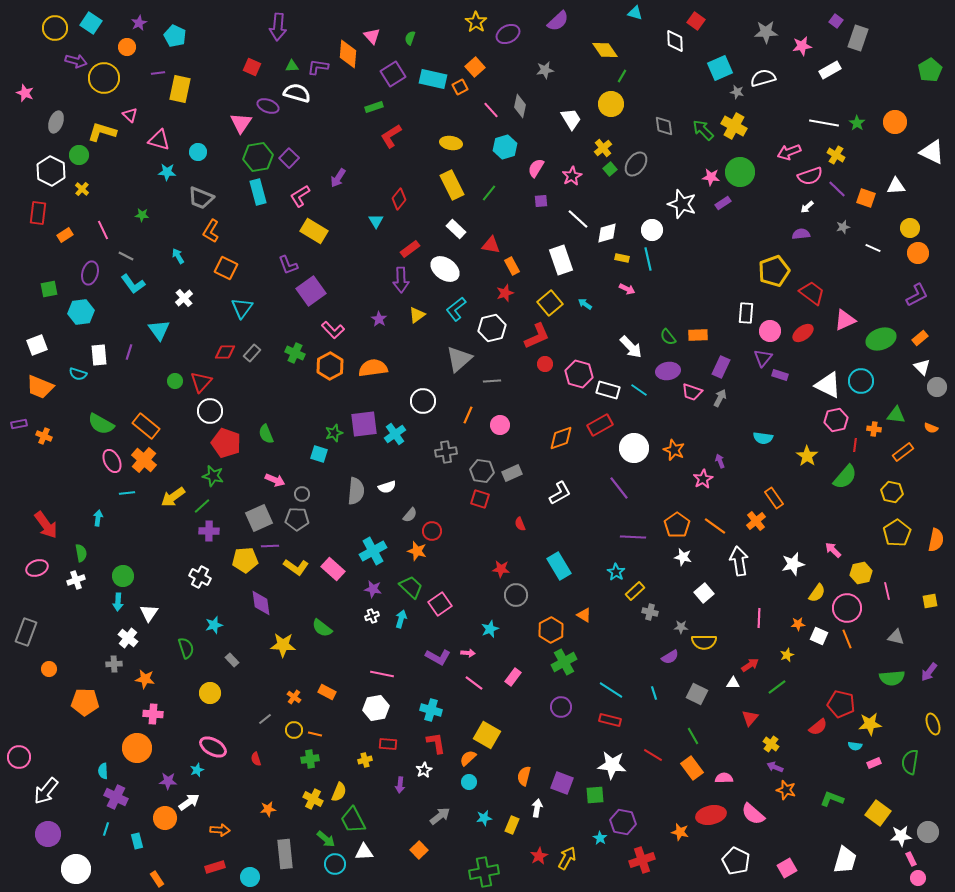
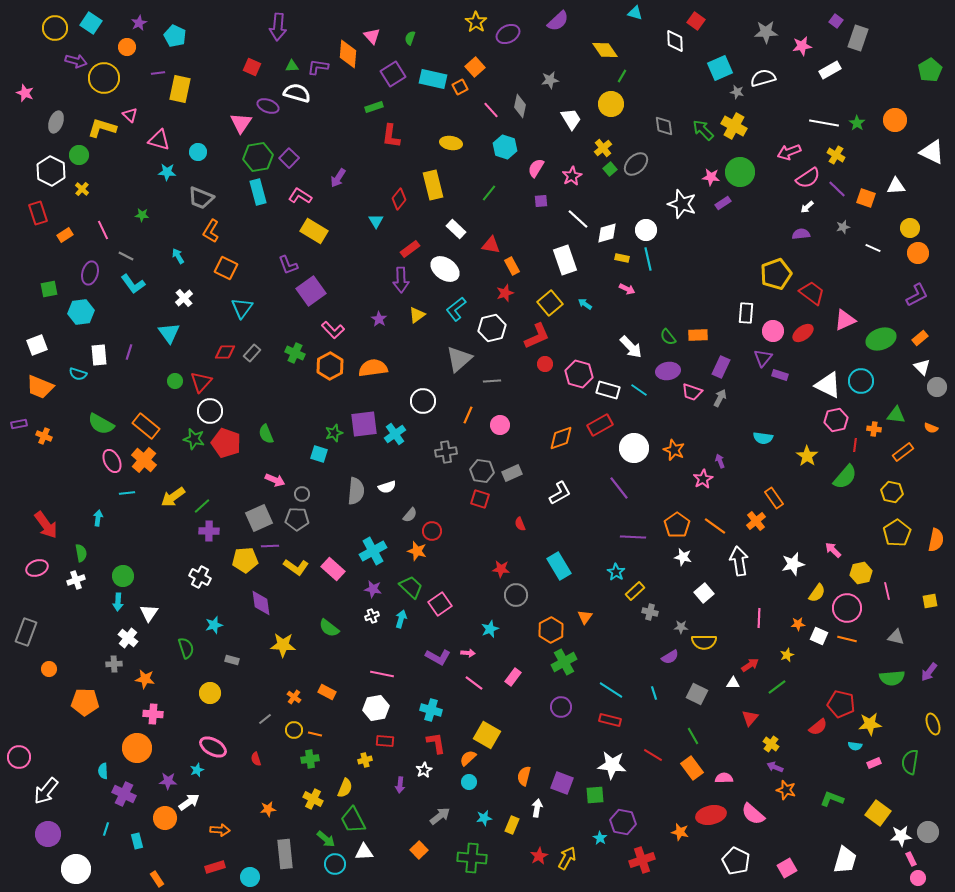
gray star at (545, 70): moved 5 px right, 10 px down
orange circle at (895, 122): moved 2 px up
yellow L-shape at (102, 132): moved 4 px up
red L-shape at (391, 136): rotated 50 degrees counterclockwise
cyan hexagon at (505, 147): rotated 25 degrees counterclockwise
gray ellipse at (636, 164): rotated 10 degrees clockwise
pink semicircle at (810, 176): moved 2 px left, 2 px down; rotated 15 degrees counterclockwise
yellow rectangle at (452, 185): moved 19 px left; rotated 12 degrees clockwise
pink L-shape at (300, 196): rotated 65 degrees clockwise
red rectangle at (38, 213): rotated 25 degrees counterclockwise
white circle at (652, 230): moved 6 px left
white rectangle at (561, 260): moved 4 px right
yellow pentagon at (774, 271): moved 2 px right, 3 px down
cyan triangle at (159, 330): moved 10 px right, 3 px down
pink circle at (770, 331): moved 3 px right
green star at (213, 476): moved 19 px left, 37 px up
orange triangle at (584, 615): moved 1 px right, 2 px down; rotated 35 degrees clockwise
green semicircle at (322, 628): moved 7 px right
orange line at (847, 639): rotated 54 degrees counterclockwise
gray rectangle at (232, 660): rotated 32 degrees counterclockwise
red rectangle at (388, 744): moved 3 px left, 3 px up
yellow semicircle at (339, 792): moved 6 px right, 4 px up
purple cross at (116, 797): moved 8 px right, 3 px up
green cross at (484, 872): moved 12 px left, 14 px up; rotated 16 degrees clockwise
